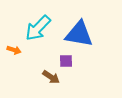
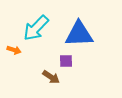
cyan arrow: moved 2 px left
blue triangle: rotated 12 degrees counterclockwise
